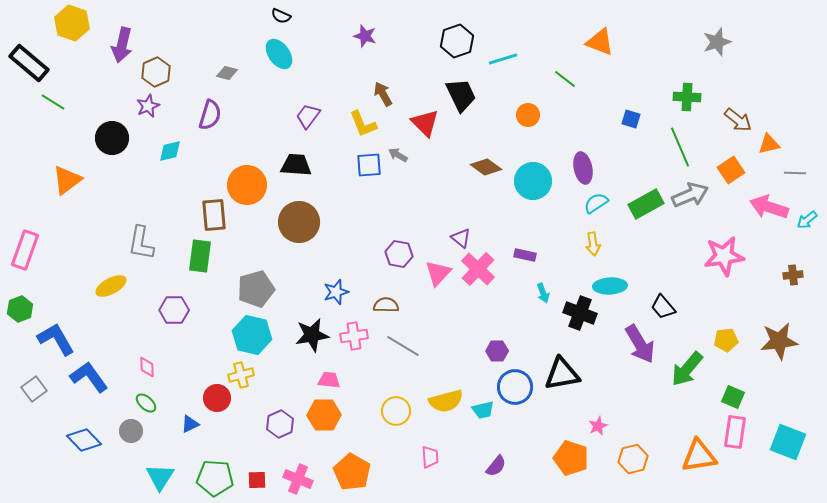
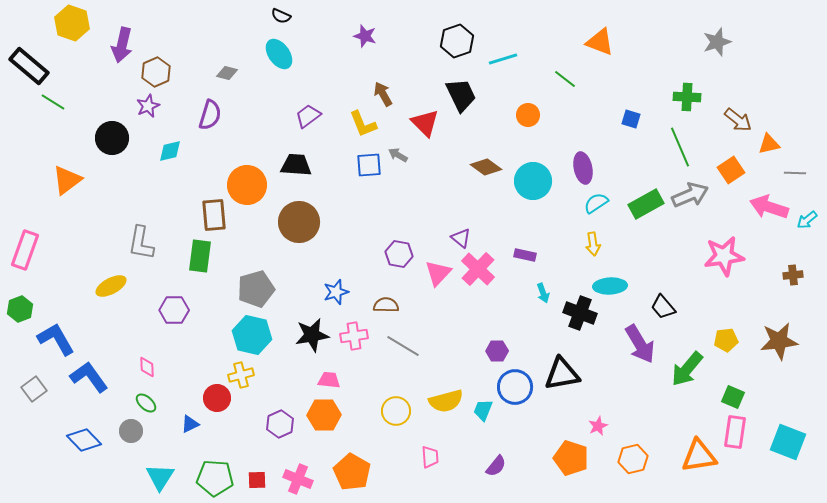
black rectangle at (29, 63): moved 3 px down
purple trapezoid at (308, 116): rotated 16 degrees clockwise
cyan trapezoid at (483, 410): rotated 125 degrees clockwise
